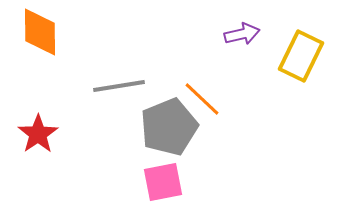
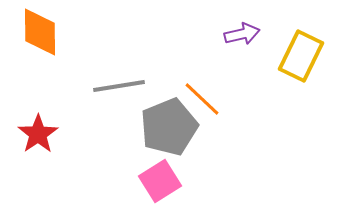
pink square: moved 3 px left, 1 px up; rotated 21 degrees counterclockwise
